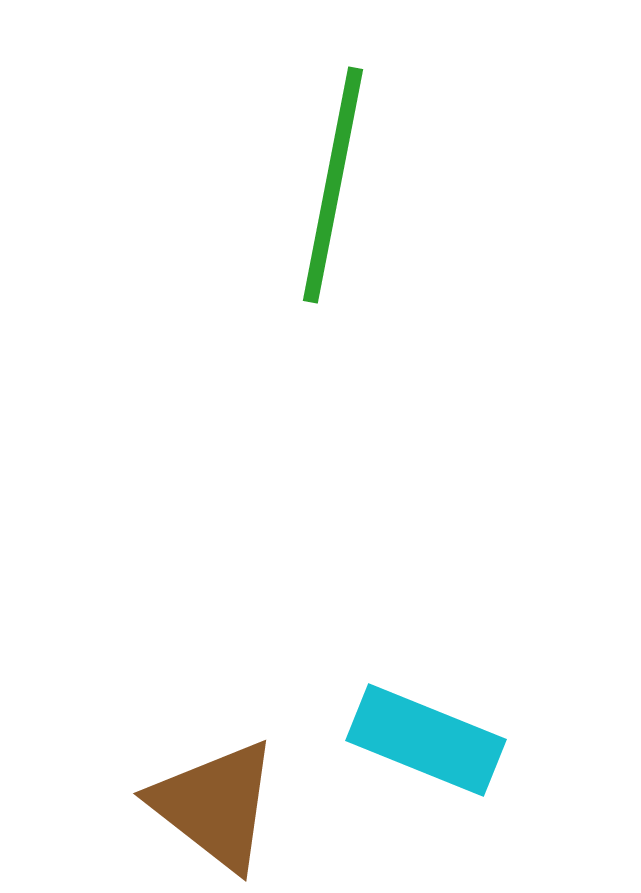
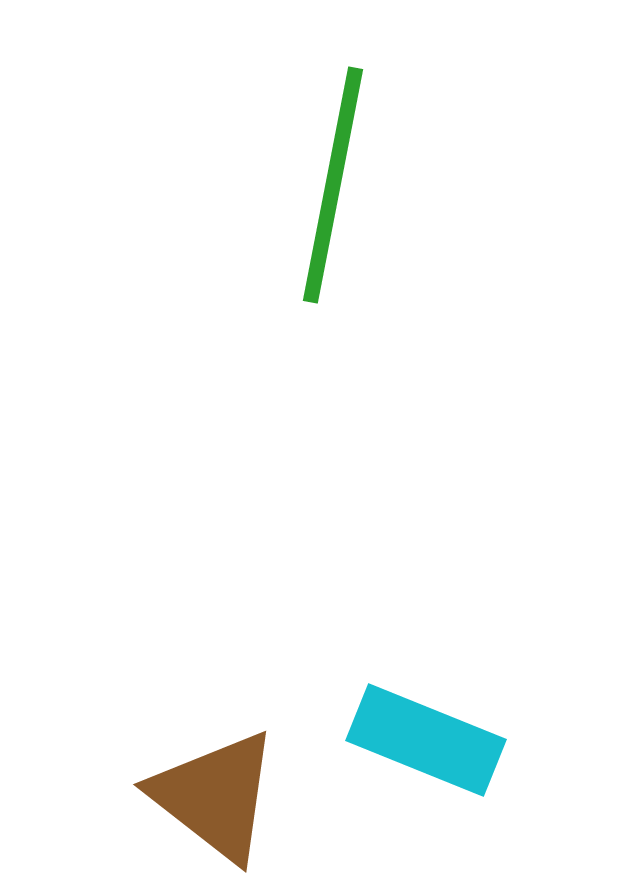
brown triangle: moved 9 px up
